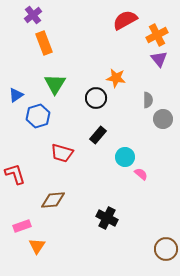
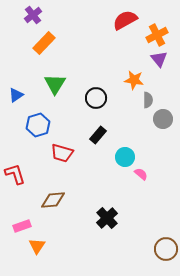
orange rectangle: rotated 65 degrees clockwise
orange star: moved 18 px right, 2 px down
blue hexagon: moved 9 px down
black cross: rotated 20 degrees clockwise
